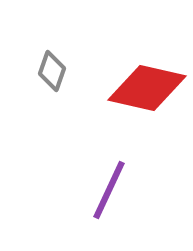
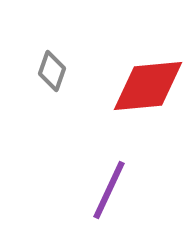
red diamond: moved 1 px right, 2 px up; rotated 18 degrees counterclockwise
